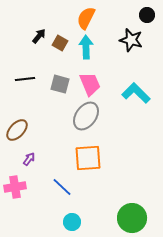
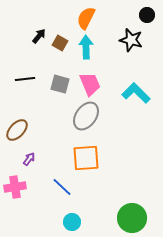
orange square: moved 2 px left
